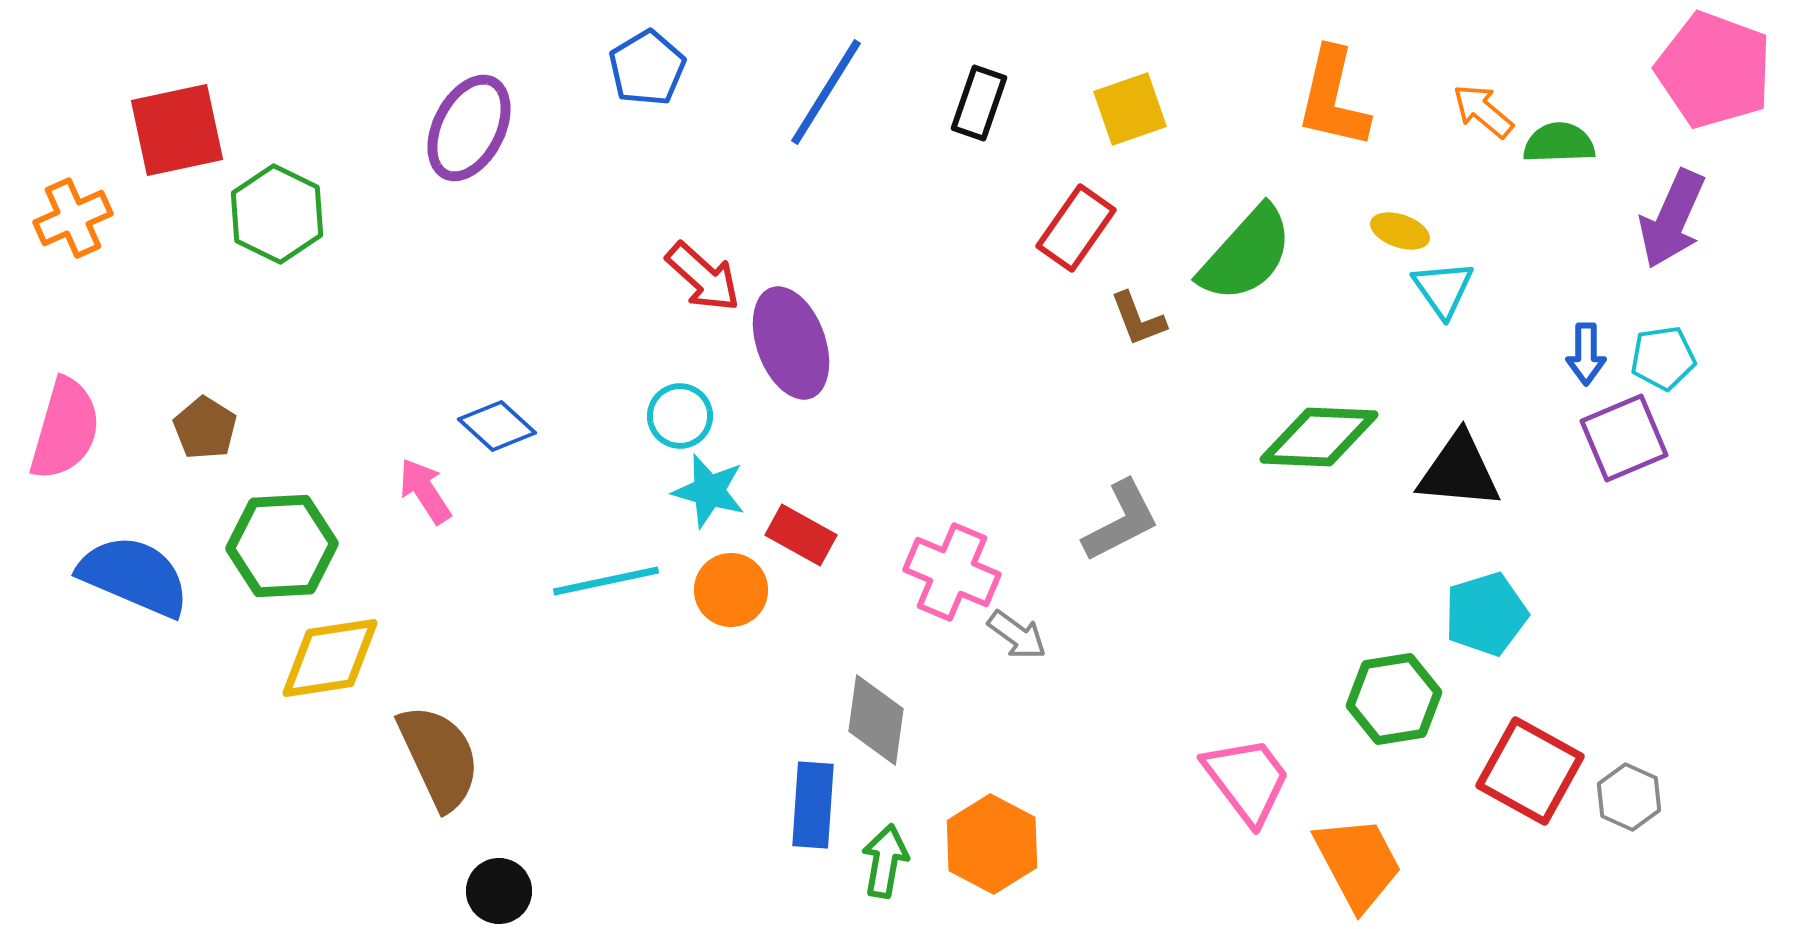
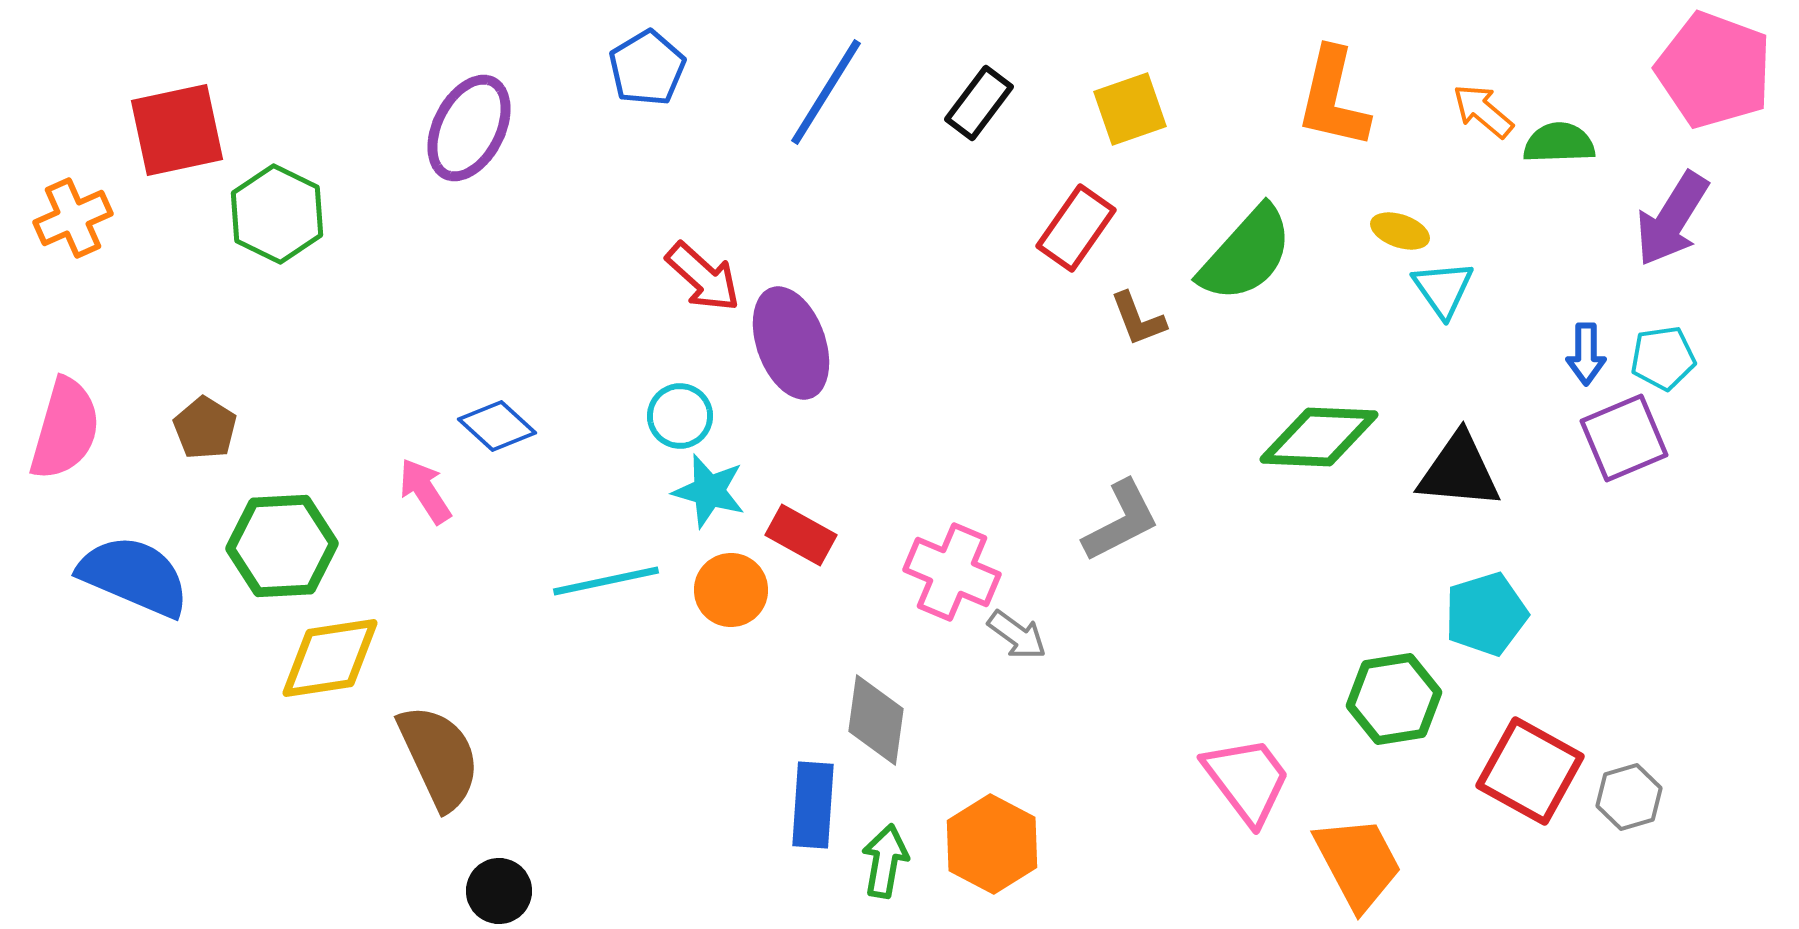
black rectangle at (979, 103): rotated 18 degrees clockwise
purple arrow at (1672, 219): rotated 8 degrees clockwise
gray hexagon at (1629, 797): rotated 20 degrees clockwise
